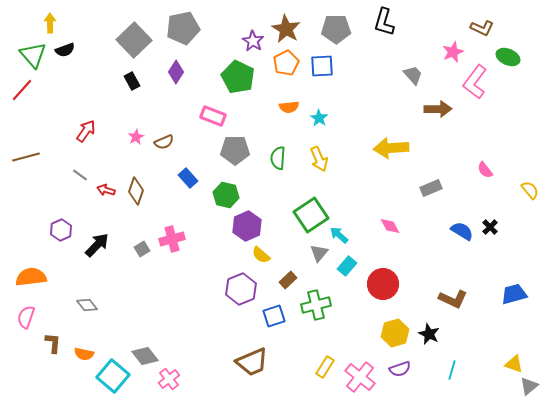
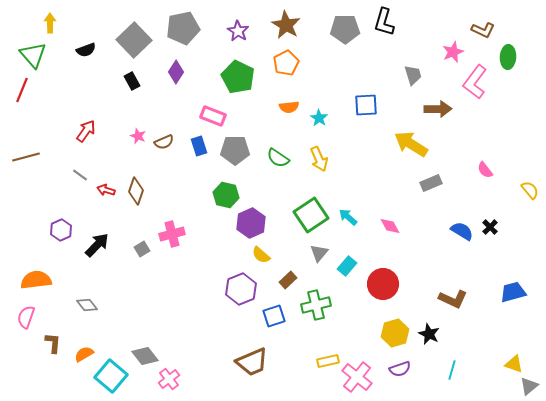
brown L-shape at (482, 28): moved 1 px right, 2 px down
brown star at (286, 29): moved 4 px up
gray pentagon at (336, 29): moved 9 px right
purple star at (253, 41): moved 15 px left, 10 px up
black semicircle at (65, 50): moved 21 px right
green ellipse at (508, 57): rotated 70 degrees clockwise
blue square at (322, 66): moved 44 px right, 39 px down
gray trapezoid at (413, 75): rotated 25 degrees clockwise
red line at (22, 90): rotated 20 degrees counterclockwise
pink star at (136, 137): moved 2 px right, 1 px up; rotated 21 degrees counterclockwise
yellow arrow at (391, 148): moved 20 px right, 4 px up; rotated 36 degrees clockwise
green semicircle at (278, 158): rotated 60 degrees counterclockwise
blue rectangle at (188, 178): moved 11 px right, 32 px up; rotated 24 degrees clockwise
gray rectangle at (431, 188): moved 5 px up
purple hexagon at (247, 226): moved 4 px right, 3 px up
cyan arrow at (339, 235): moved 9 px right, 18 px up
pink cross at (172, 239): moved 5 px up
orange semicircle at (31, 277): moved 5 px right, 3 px down
blue trapezoid at (514, 294): moved 1 px left, 2 px up
orange semicircle at (84, 354): rotated 138 degrees clockwise
yellow rectangle at (325, 367): moved 3 px right, 6 px up; rotated 45 degrees clockwise
cyan square at (113, 376): moved 2 px left
pink cross at (360, 377): moved 3 px left
